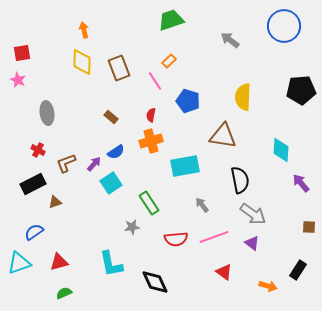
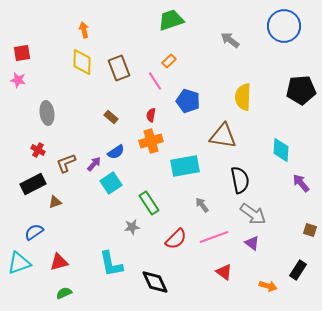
pink star at (18, 80): rotated 14 degrees counterclockwise
brown square at (309, 227): moved 1 px right, 3 px down; rotated 16 degrees clockwise
red semicircle at (176, 239): rotated 40 degrees counterclockwise
